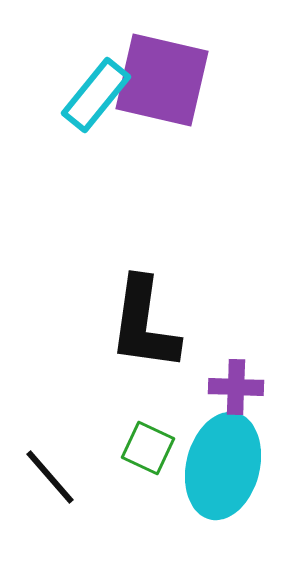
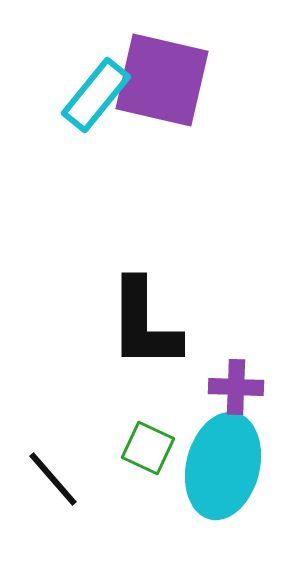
black L-shape: rotated 8 degrees counterclockwise
black line: moved 3 px right, 2 px down
